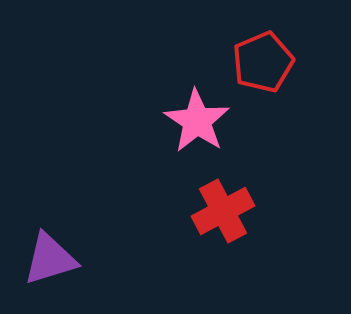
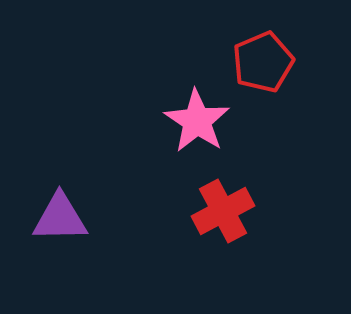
purple triangle: moved 10 px right, 41 px up; rotated 16 degrees clockwise
